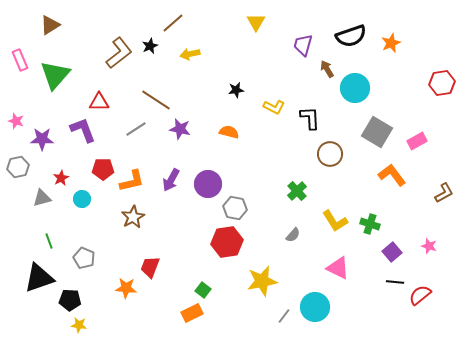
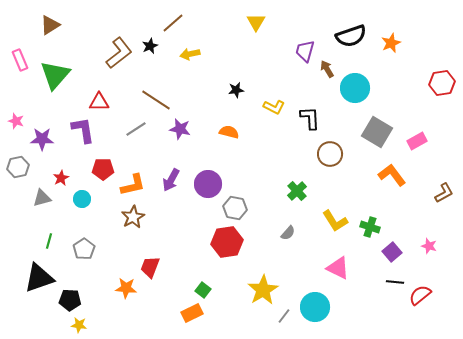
purple trapezoid at (303, 45): moved 2 px right, 6 px down
purple L-shape at (83, 130): rotated 12 degrees clockwise
orange L-shape at (132, 181): moved 1 px right, 4 px down
green cross at (370, 224): moved 3 px down
gray semicircle at (293, 235): moved 5 px left, 2 px up
green line at (49, 241): rotated 35 degrees clockwise
gray pentagon at (84, 258): moved 9 px up; rotated 15 degrees clockwise
yellow star at (262, 281): moved 1 px right, 9 px down; rotated 20 degrees counterclockwise
